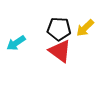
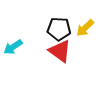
cyan arrow: moved 3 px left, 4 px down
